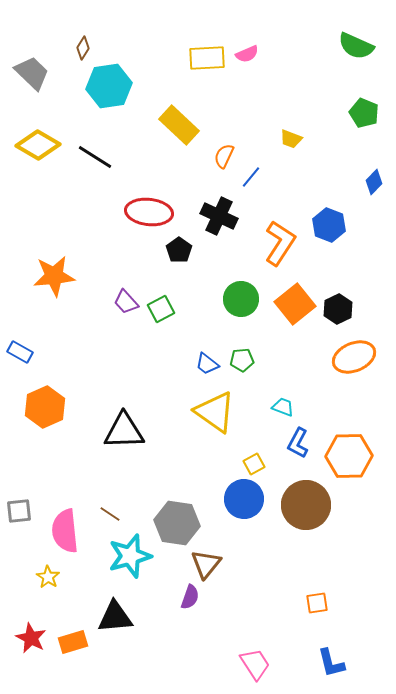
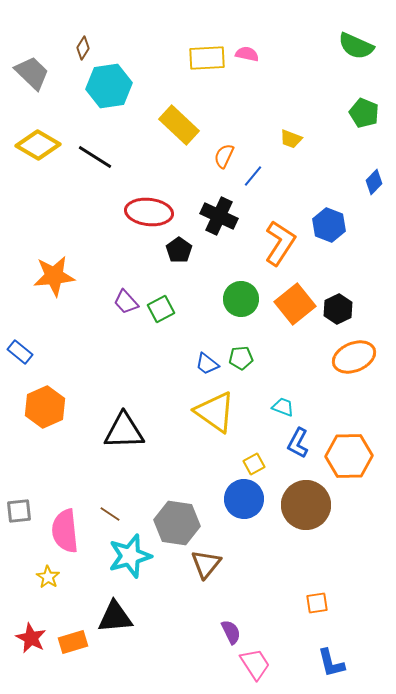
pink semicircle at (247, 54): rotated 145 degrees counterclockwise
blue line at (251, 177): moved 2 px right, 1 px up
blue rectangle at (20, 352): rotated 10 degrees clockwise
green pentagon at (242, 360): moved 1 px left, 2 px up
purple semicircle at (190, 597): moved 41 px right, 35 px down; rotated 45 degrees counterclockwise
